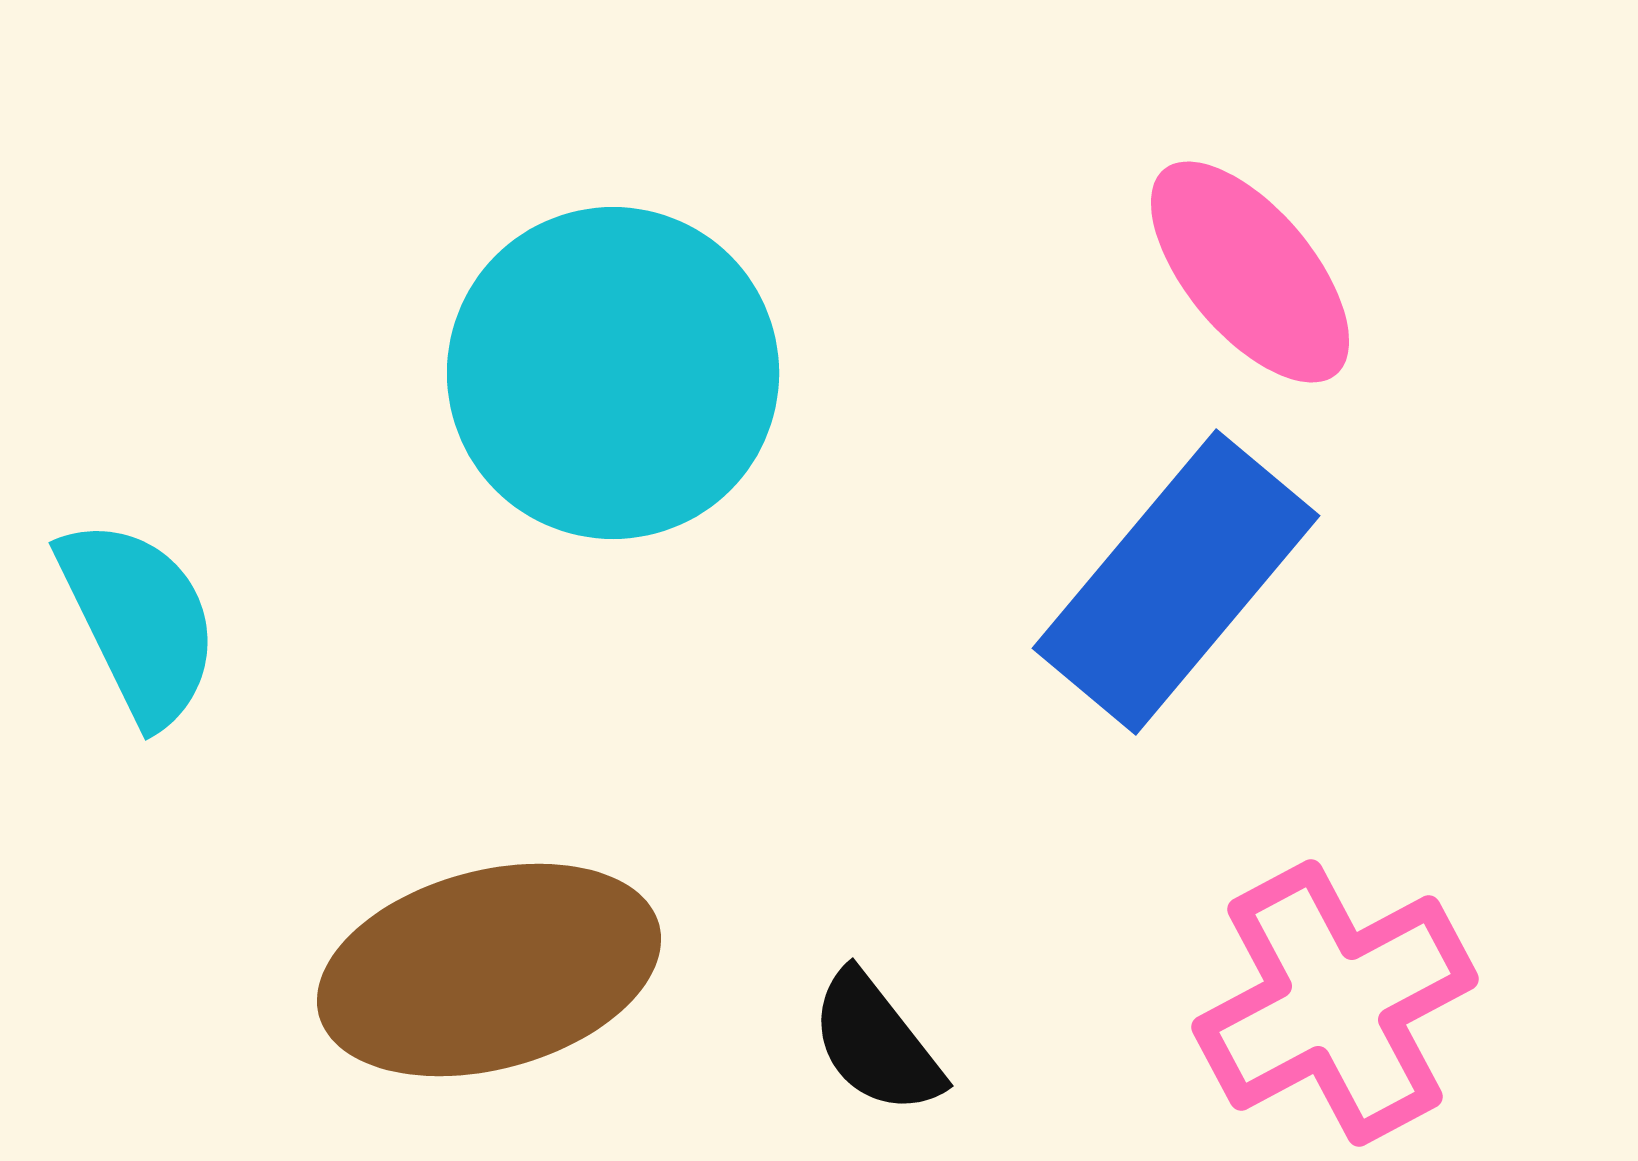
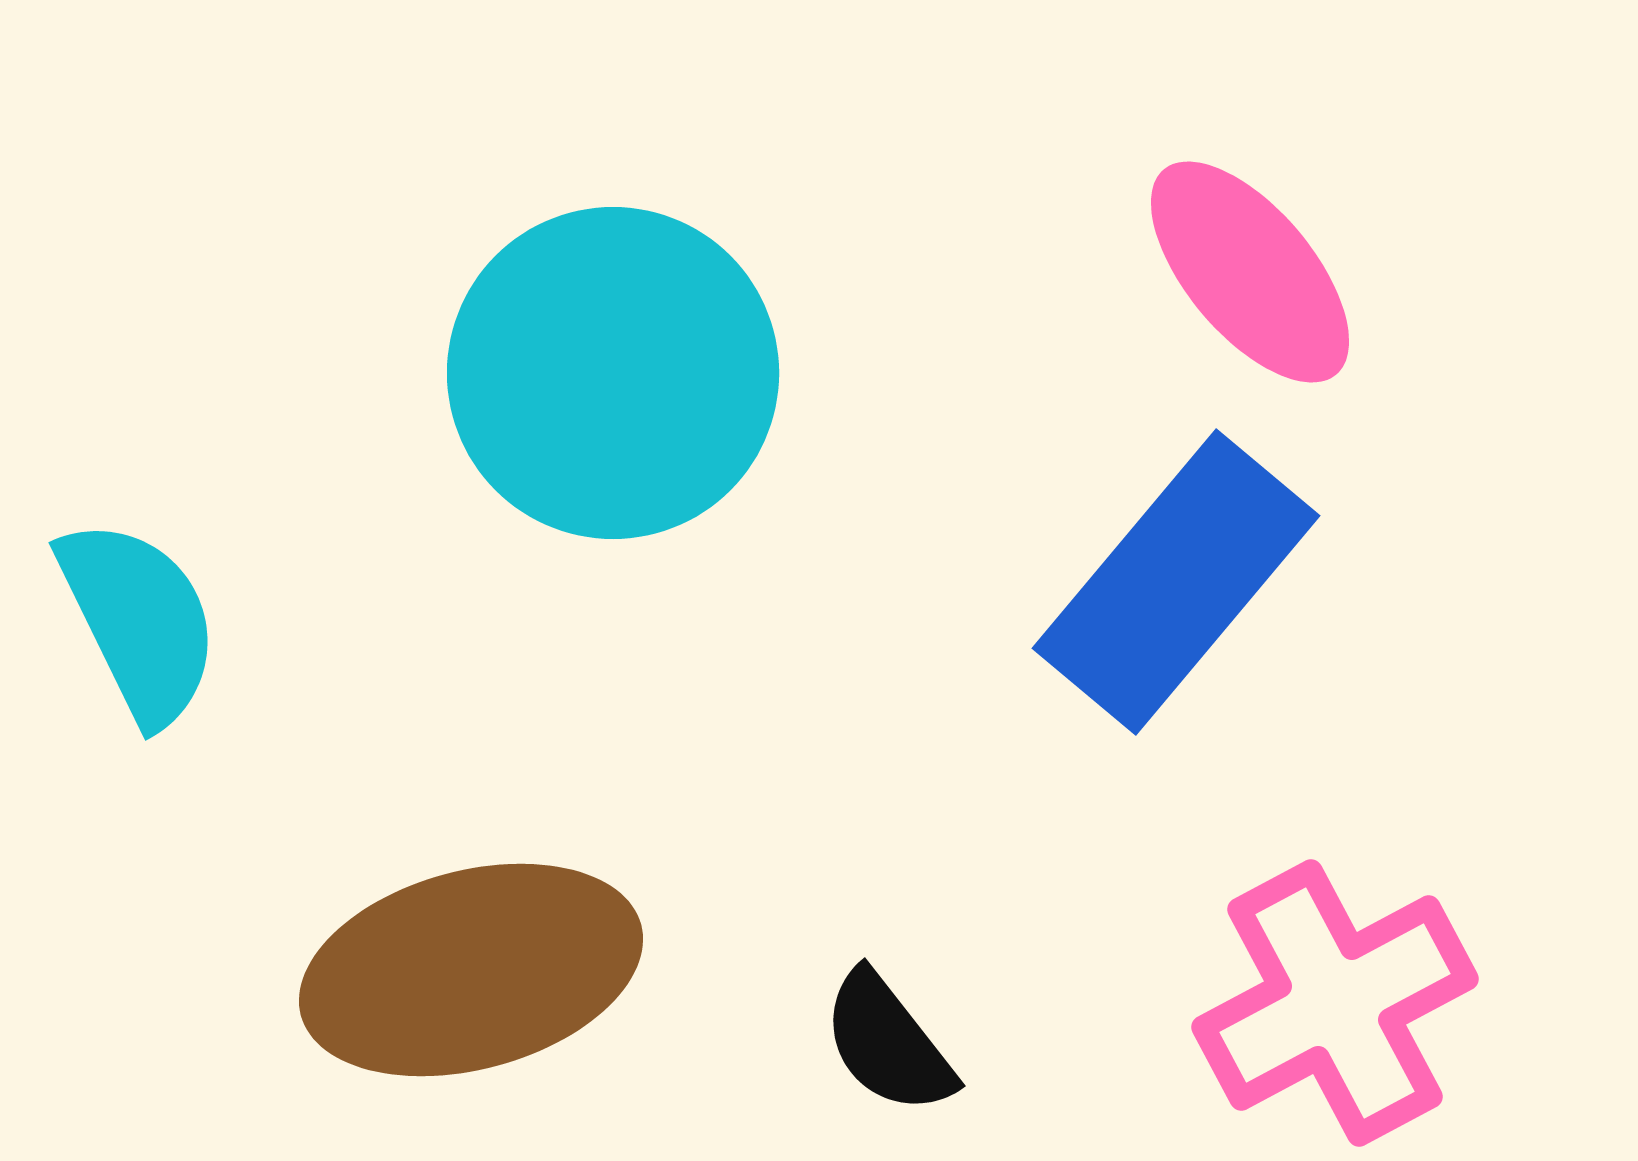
brown ellipse: moved 18 px left
black semicircle: moved 12 px right
